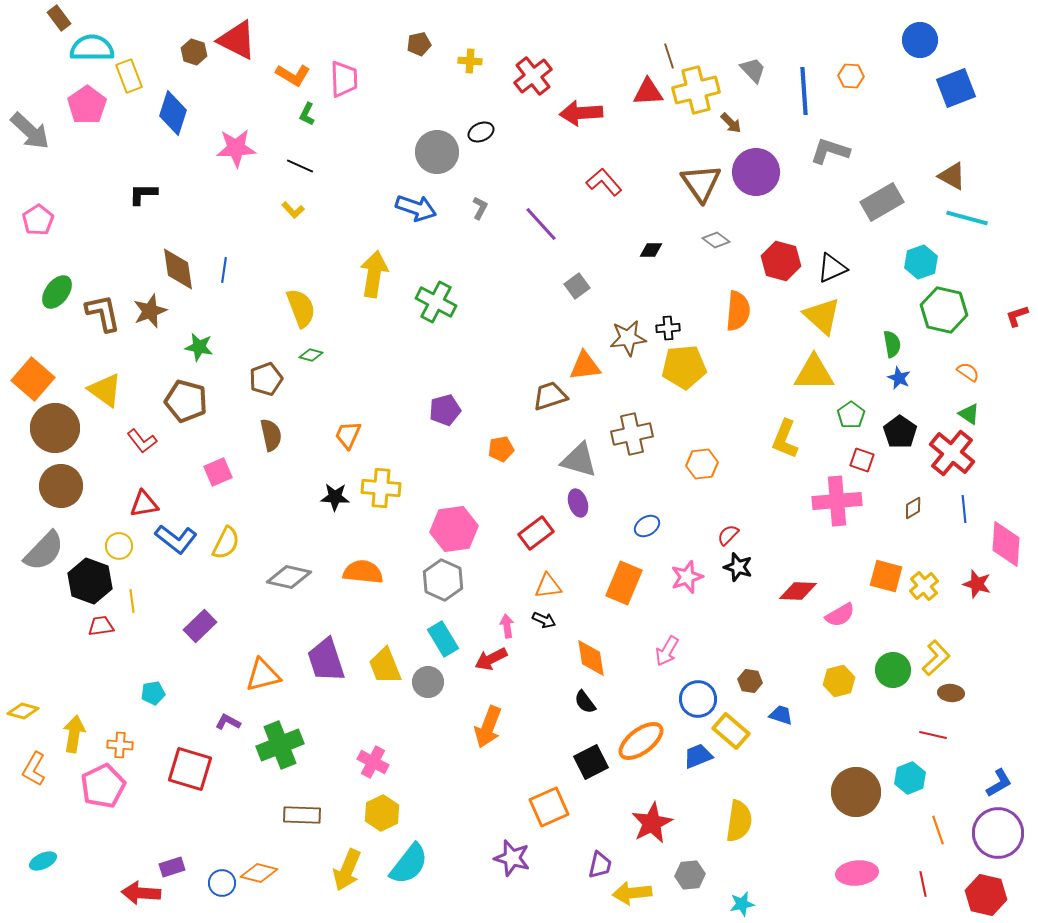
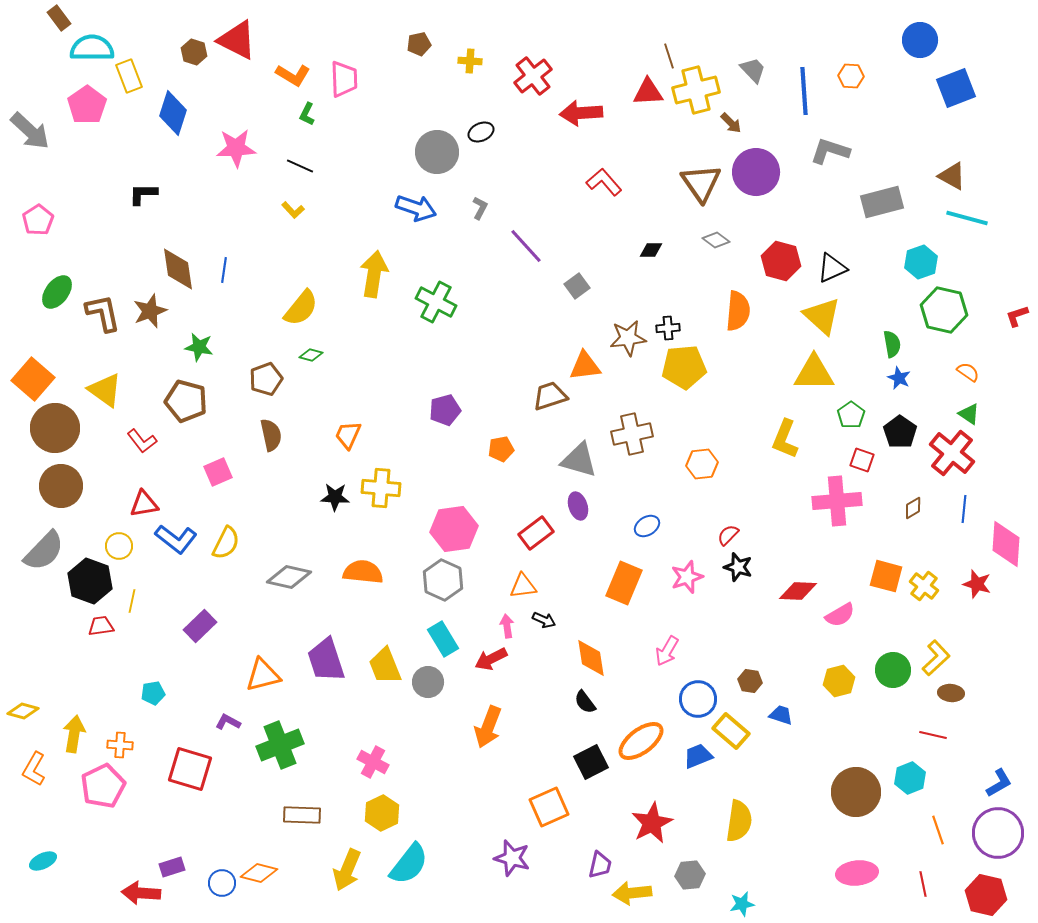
gray rectangle at (882, 202): rotated 15 degrees clockwise
purple line at (541, 224): moved 15 px left, 22 px down
yellow semicircle at (301, 308): rotated 60 degrees clockwise
purple ellipse at (578, 503): moved 3 px down
blue line at (964, 509): rotated 12 degrees clockwise
orange triangle at (548, 586): moved 25 px left
yellow cross at (924, 586): rotated 12 degrees counterclockwise
yellow line at (132, 601): rotated 20 degrees clockwise
